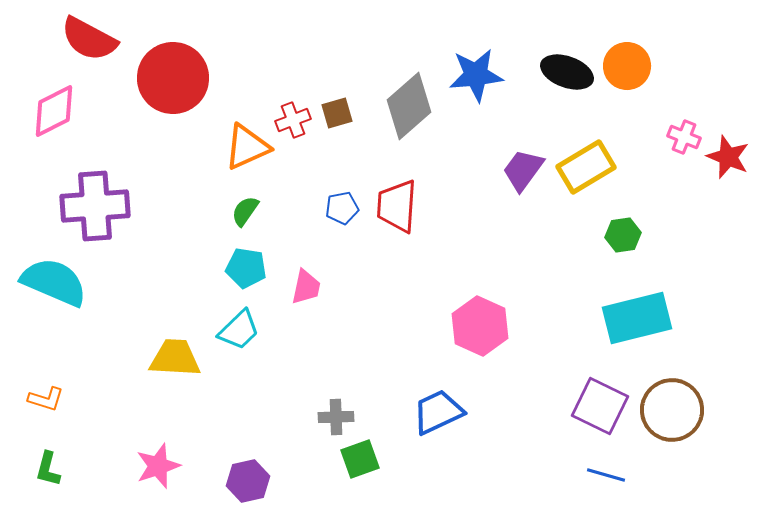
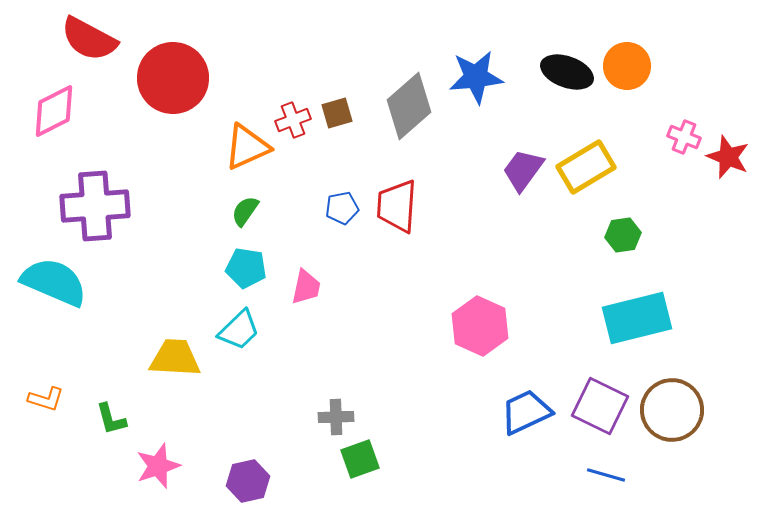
blue star: moved 2 px down
blue trapezoid: moved 88 px right
green L-shape: moved 63 px right, 50 px up; rotated 30 degrees counterclockwise
